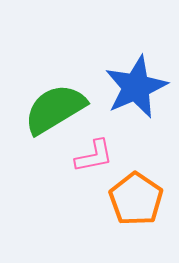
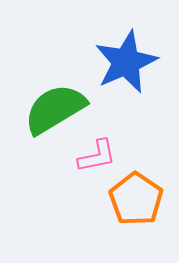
blue star: moved 10 px left, 25 px up
pink L-shape: moved 3 px right
